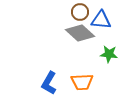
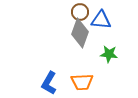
gray diamond: rotated 68 degrees clockwise
